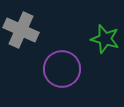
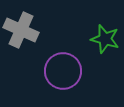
purple circle: moved 1 px right, 2 px down
